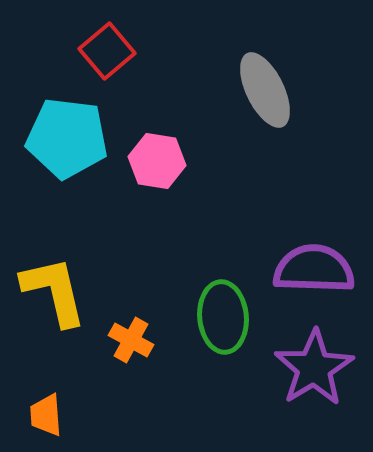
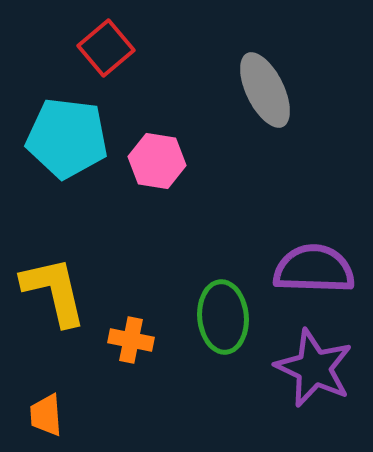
red square: moved 1 px left, 3 px up
orange cross: rotated 18 degrees counterclockwise
purple star: rotated 16 degrees counterclockwise
